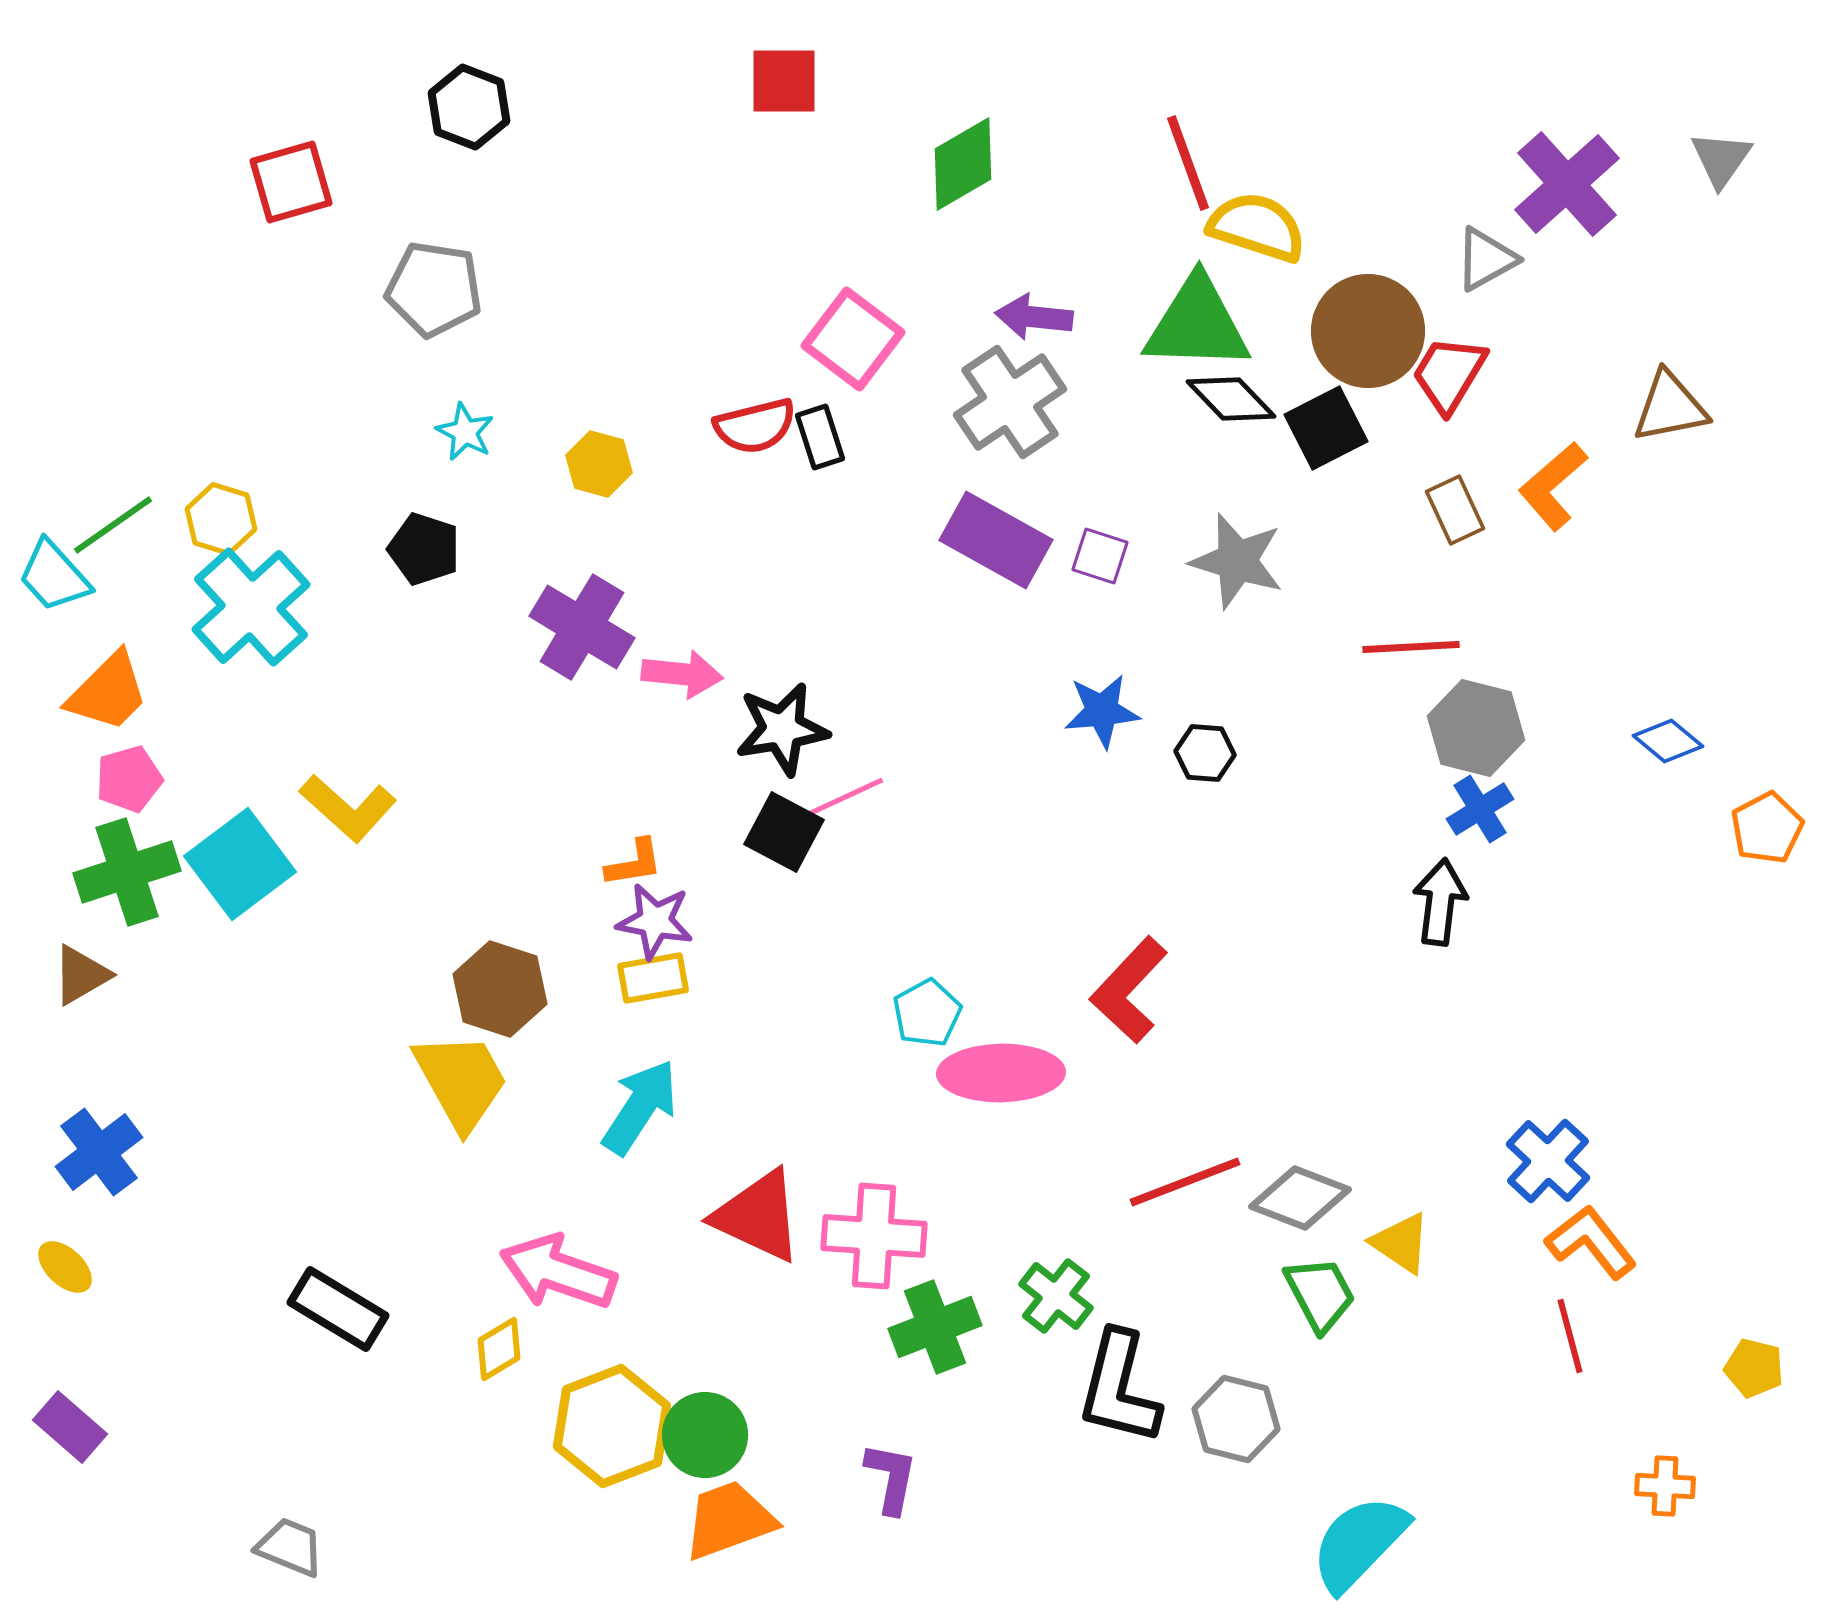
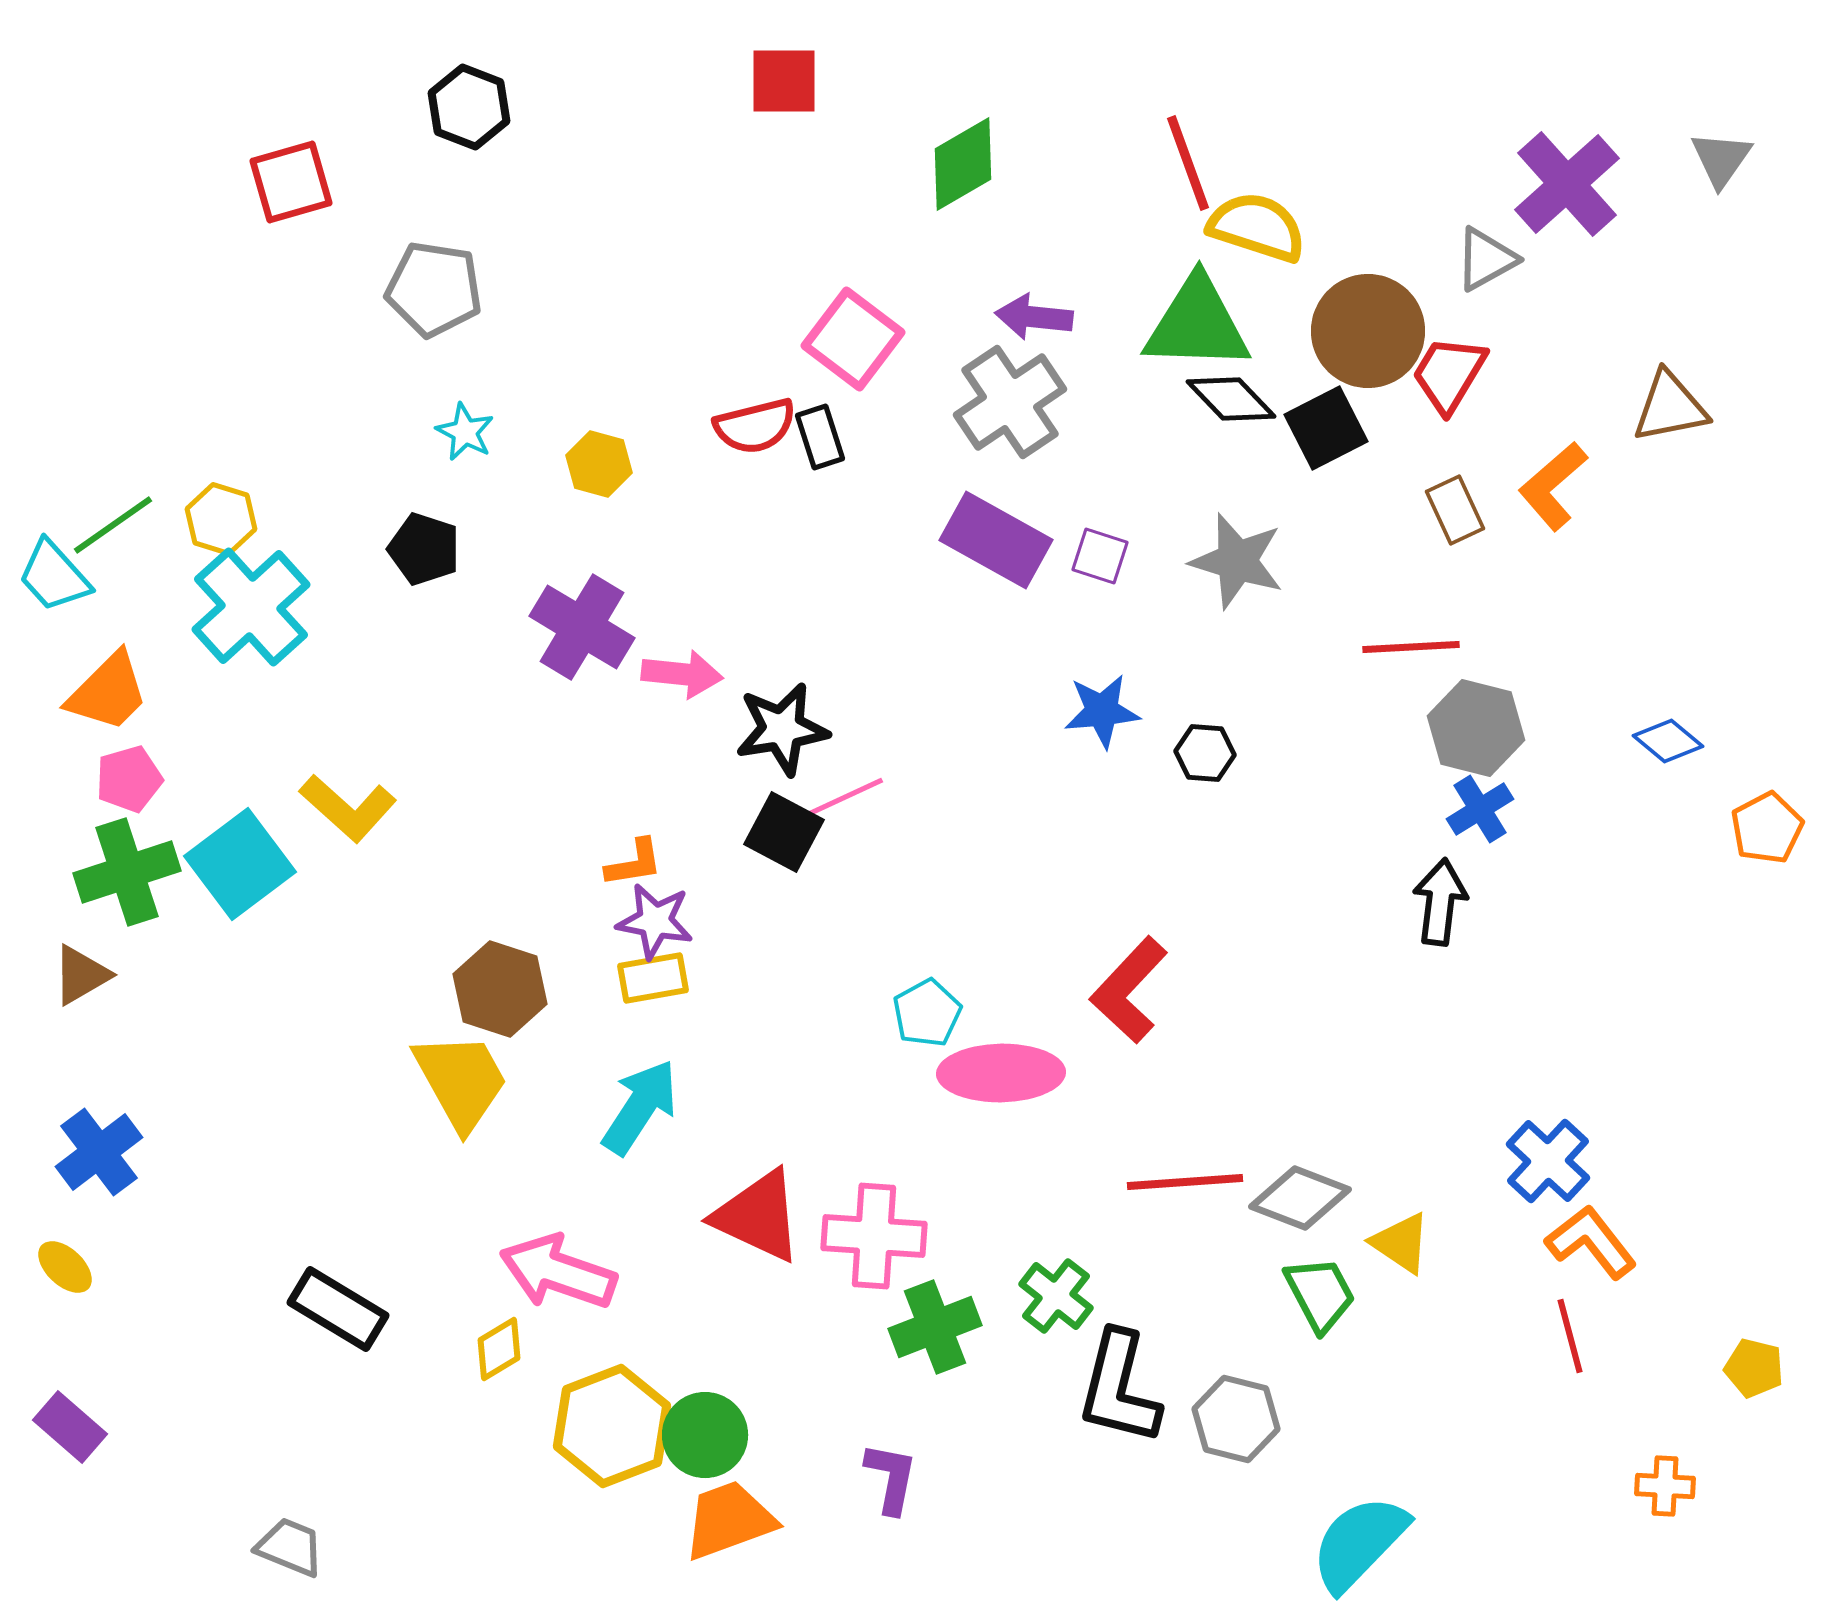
red line at (1185, 1182): rotated 17 degrees clockwise
